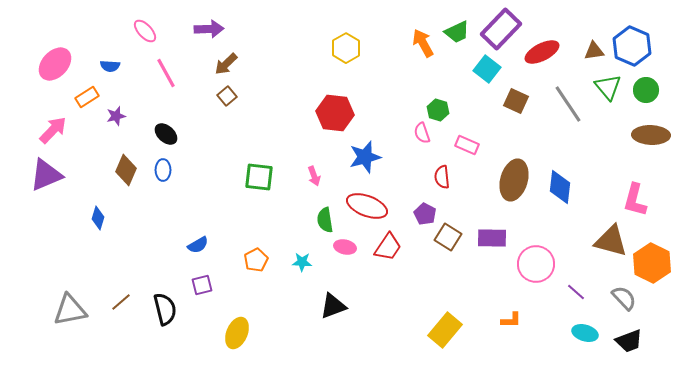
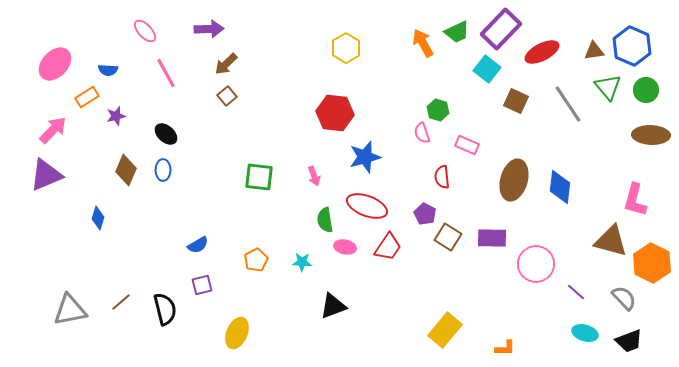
blue semicircle at (110, 66): moved 2 px left, 4 px down
orange L-shape at (511, 320): moved 6 px left, 28 px down
